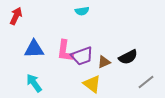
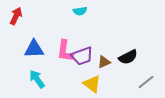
cyan semicircle: moved 2 px left
cyan arrow: moved 3 px right, 4 px up
